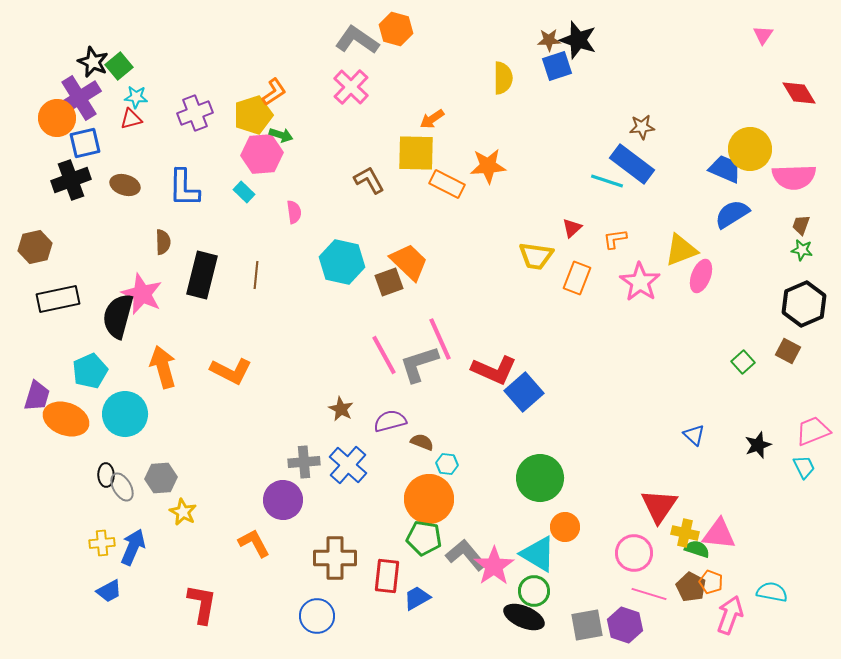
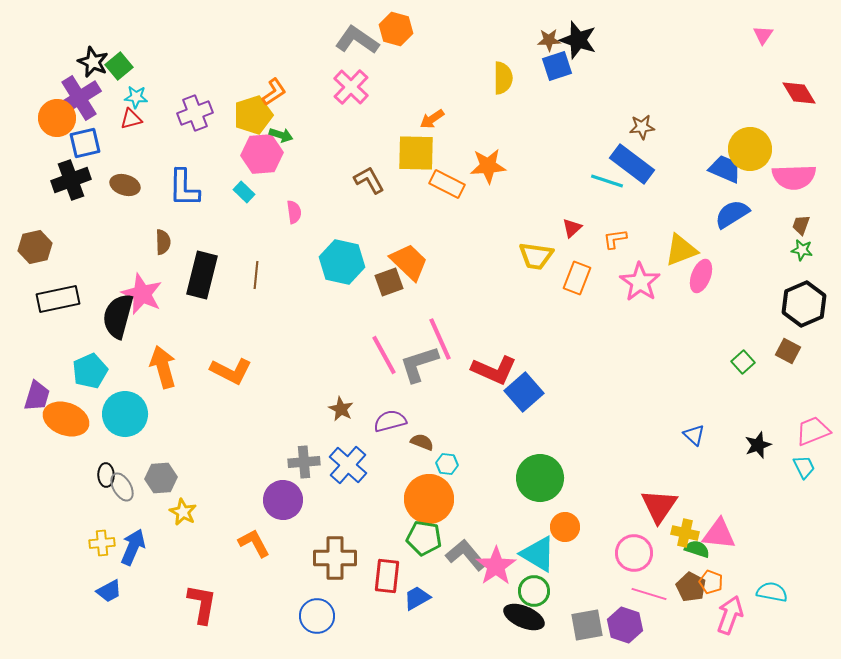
pink star at (494, 566): moved 2 px right
